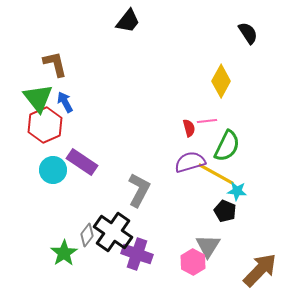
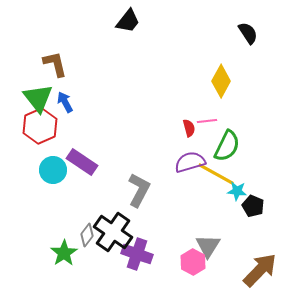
red hexagon: moved 5 px left, 1 px down
black pentagon: moved 28 px right, 5 px up
